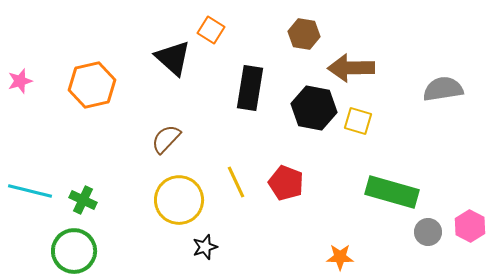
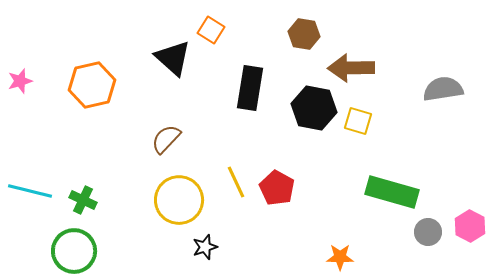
red pentagon: moved 9 px left, 5 px down; rotated 8 degrees clockwise
